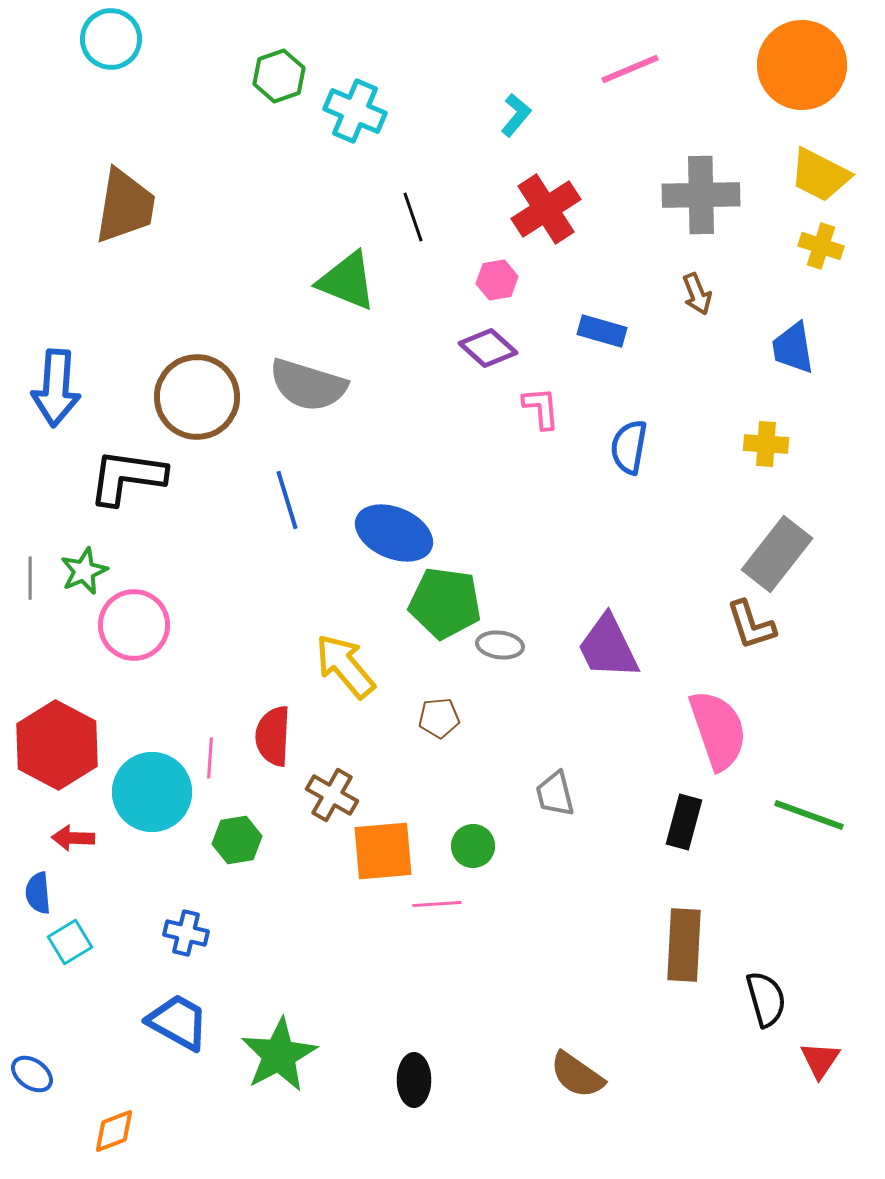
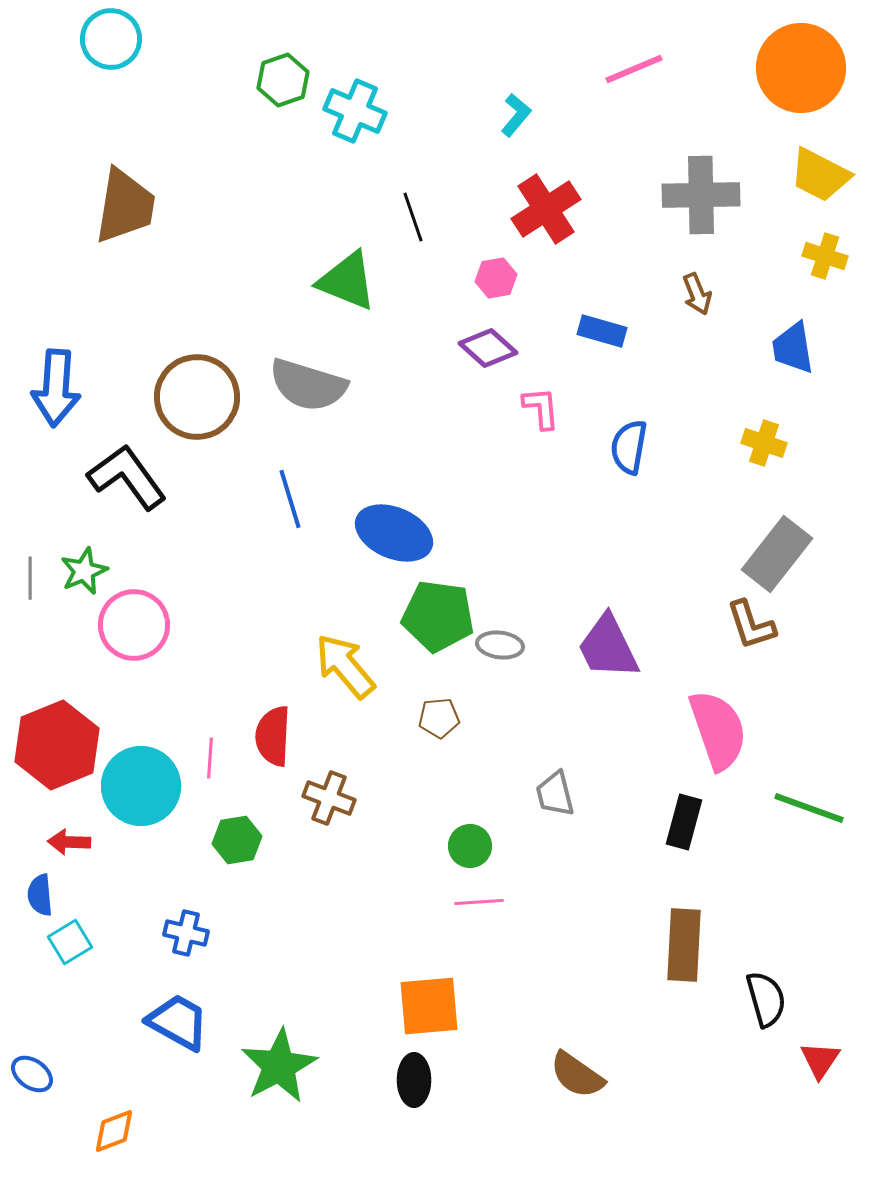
orange circle at (802, 65): moved 1 px left, 3 px down
pink line at (630, 69): moved 4 px right
green hexagon at (279, 76): moved 4 px right, 4 px down
yellow cross at (821, 246): moved 4 px right, 10 px down
pink hexagon at (497, 280): moved 1 px left, 2 px up
yellow cross at (766, 444): moved 2 px left, 1 px up; rotated 15 degrees clockwise
black L-shape at (127, 477): rotated 46 degrees clockwise
blue line at (287, 500): moved 3 px right, 1 px up
green pentagon at (445, 603): moved 7 px left, 13 px down
red hexagon at (57, 745): rotated 10 degrees clockwise
cyan circle at (152, 792): moved 11 px left, 6 px up
brown cross at (332, 795): moved 3 px left, 3 px down; rotated 9 degrees counterclockwise
green line at (809, 815): moved 7 px up
red arrow at (73, 838): moved 4 px left, 4 px down
green circle at (473, 846): moved 3 px left
orange square at (383, 851): moved 46 px right, 155 px down
blue semicircle at (38, 893): moved 2 px right, 2 px down
pink line at (437, 904): moved 42 px right, 2 px up
green star at (279, 1055): moved 11 px down
